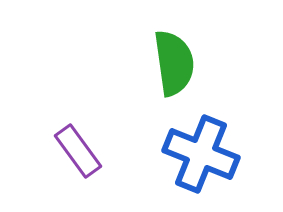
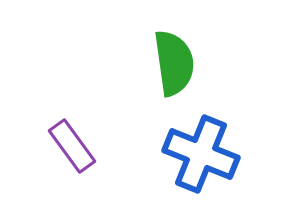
purple rectangle: moved 6 px left, 5 px up
